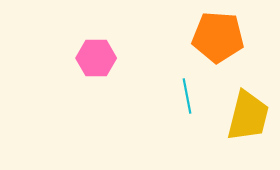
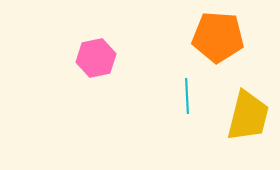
pink hexagon: rotated 12 degrees counterclockwise
cyan line: rotated 8 degrees clockwise
